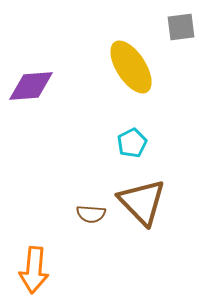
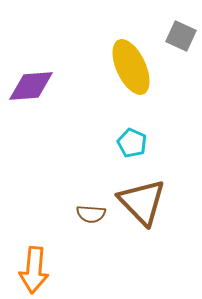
gray square: moved 9 px down; rotated 32 degrees clockwise
yellow ellipse: rotated 8 degrees clockwise
cyan pentagon: rotated 20 degrees counterclockwise
